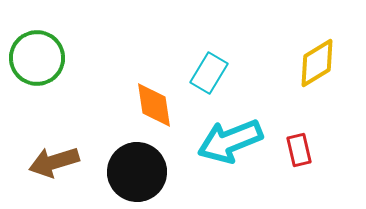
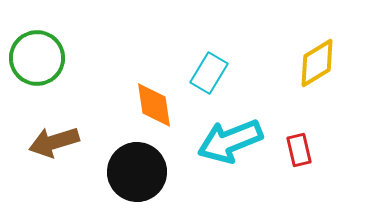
brown arrow: moved 20 px up
